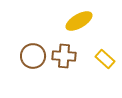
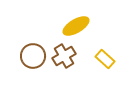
yellow ellipse: moved 3 px left, 5 px down
brown cross: rotated 35 degrees counterclockwise
